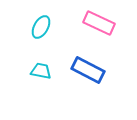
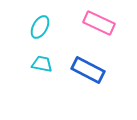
cyan ellipse: moved 1 px left
cyan trapezoid: moved 1 px right, 7 px up
